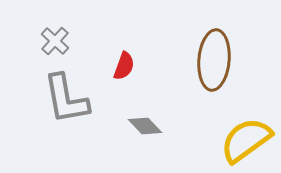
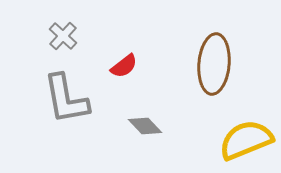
gray cross: moved 8 px right, 5 px up
brown ellipse: moved 4 px down
red semicircle: rotated 32 degrees clockwise
yellow semicircle: rotated 14 degrees clockwise
